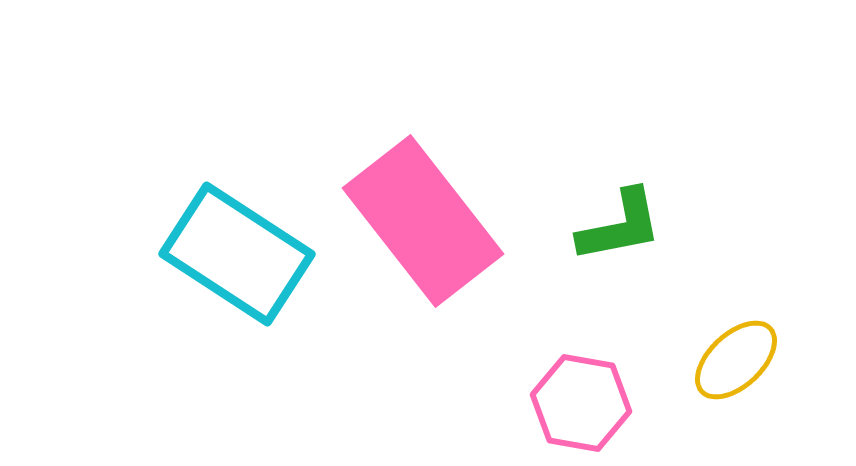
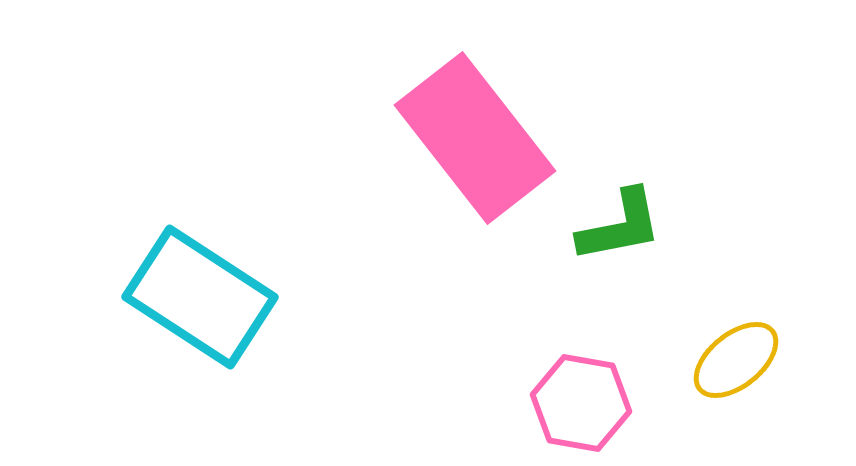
pink rectangle: moved 52 px right, 83 px up
cyan rectangle: moved 37 px left, 43 px down
yellow ellipse: rotated 4 degrees clockwise
